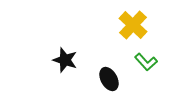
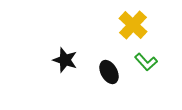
black ellipse: moved 7 px up
